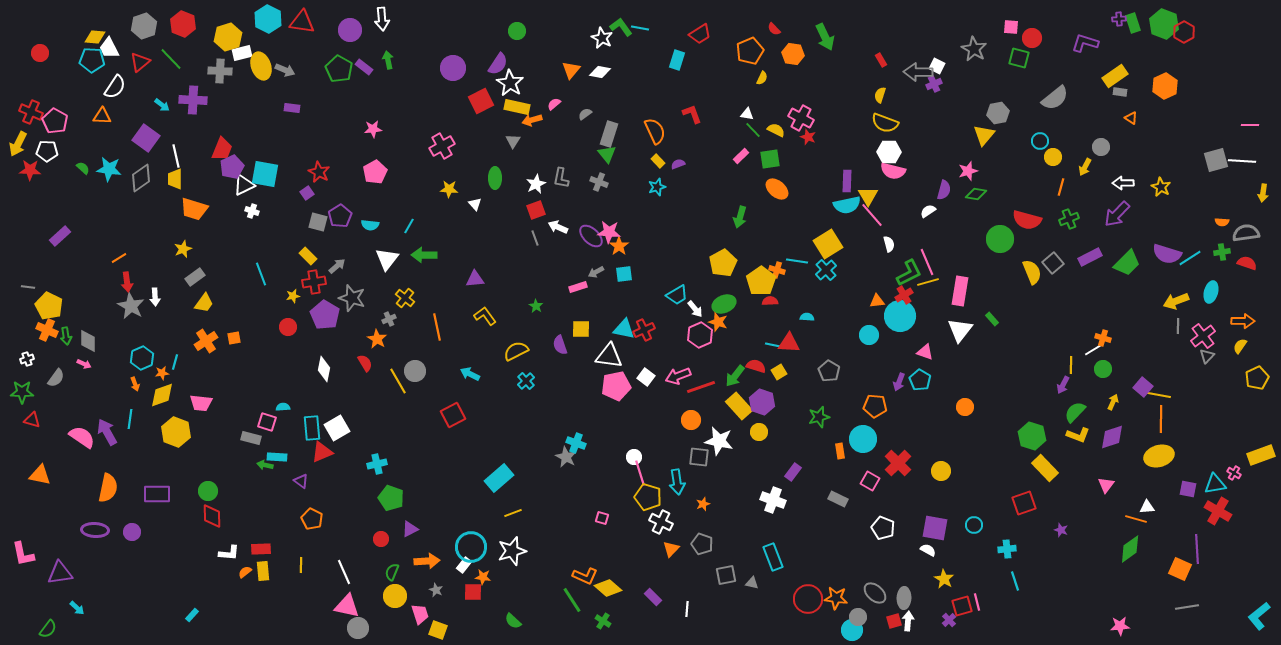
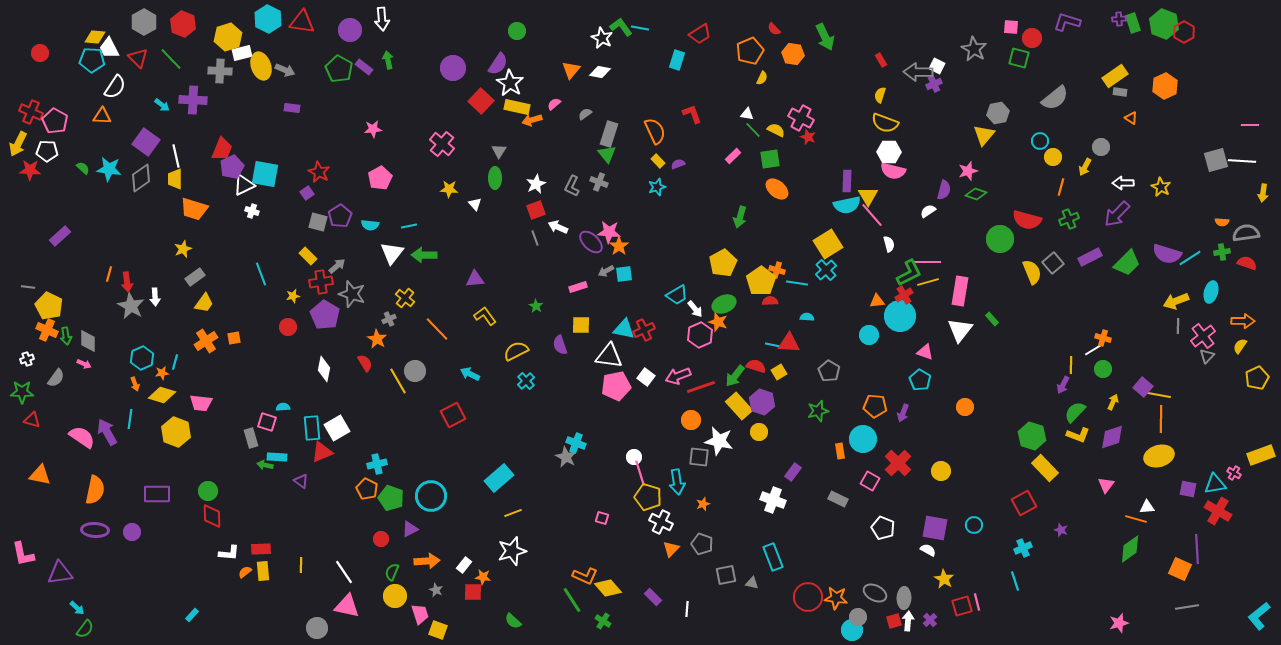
gray hexagon at (144, 26): moved 4 px up; rotated 10 degrees counterclockwise
purple L-shape at (1085, 43): moved 18 px left, 21 px up
red triangle at (140, 62): moved 2 px left, 4 px up; rotated 35 degrees counterclockwise
red square at (481, 101): rotated 20 degrees counterclockwise
purple square at (146, 138): moved 4 px down
gray triangle at (513, 141): moved 14 px left, 10 px down
pink cross at (442, 146): moved 2 px up; rotated 20 degrees counterclockwise
pink rectangle at (741, 156): moved 8 px left
pink pentagon at (375, 172): moved 5 px right, 6 px down
gray L-shape at (561, 178): moved 11 px right, 8 px down; rotated 15 degrees clockwise
green diamond at (976, 194): rotated 10 degrees clockwise
cyan line at (409, 226): rotated 49 degrees clockwise
purple ellipse at (591, 236): moved 6 px down
orange line at (119, 258): moved 10 px left, 16 px down; rotated 42 degrees counterclockwise
white triangle at (387, 259): moved 5 px right, 6 px up
cyan line at (797, 261): moved 22 px down
pink line at (927, 262): rotated 68 degrees counterclockwise
gray arrow at (596, 272): moved 10 px right, 1 px up
red cross at (314, 282): moved 7 px right
gray star at (352, 298): moved 4 px up
orange line at (437, 327): moved 2 px down; rotated 32 degrees counterclockwise
yellow square at (581, 329): moved 4 px up
purple arrow at (899, 382): moved 4 px right, 31 px down
yellow diamond at (162, 395): rotated 36 degrees clockwise
green star at (819, 417): moved 1 px left, 6 px up
gray rectangle at (251, 438): rotated 60 degrees clockwise
orange semicircle at (108, 488): moved 13 px left, 2 px down
red square at (1024, 503): rotated 10 degrees counterclockwise
orange pentagon at (312, 519): moved 55 px right, 30 px up
cyan circle at (471, 547): moved 40 px left, 51 px up
cyan cross at (1007, 549): moved 16 px right, 1 px up; rotated 18 degrees counterclockwise
white line at (344, 572): rotated 10 degrees counterclockwise
yellow diamond at (608, 588): rotated 8 degrees clockwise
gray ellipse at (875, 593): rotated 15 degrees counterclockwise
red circle at (808, 599): moved 2 px up
purple cross at (949, 620): moved 19 px left
pink star at (1120, 626): moved 1 px left, 3 px up; rotated 12 degrees counterclockwise
gray circle at (358, 628): moved 41 px left
green semicircle at (48, 629): moved 37 px right
